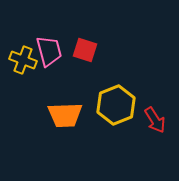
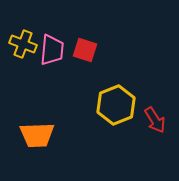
pink trapezoid: moved 3 px right, 1 px up; rotated 20 degrees clockwise
yellow cross: moved 16 px up
orange trapezoid: moved 28 px left, 20 px down
